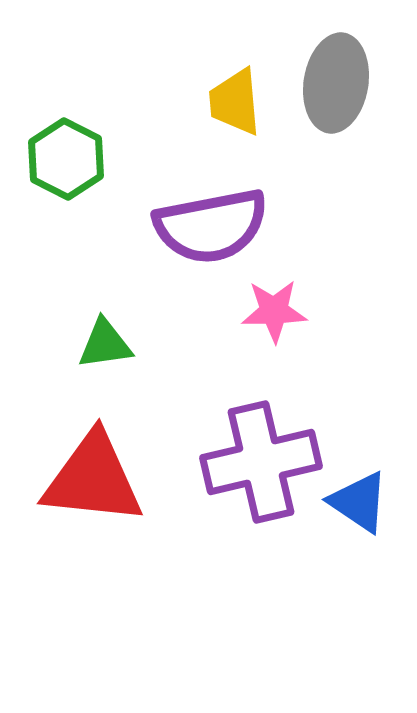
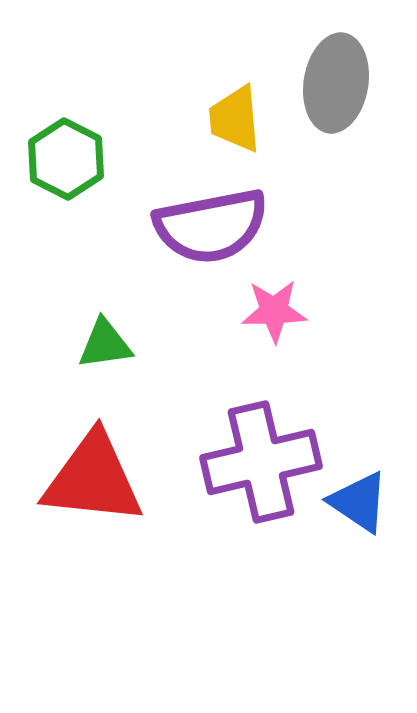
yellow trapezoid: moved 17 px down
